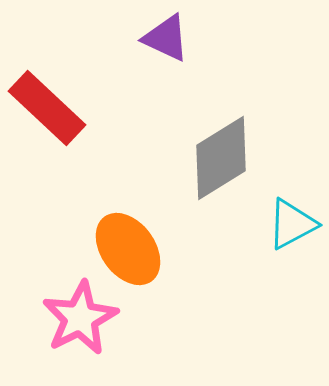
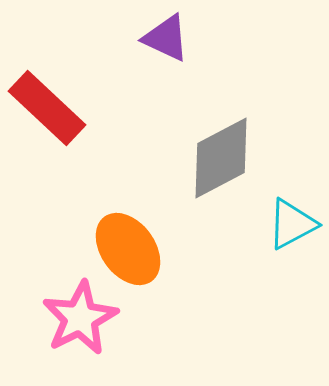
gray diamond: rotated 4 degrees clockwise
